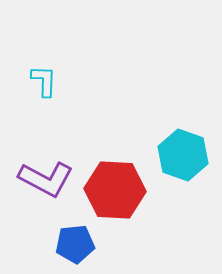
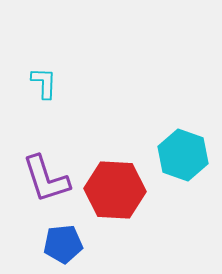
cyan L-shape: moved 2 px down
purple L-shape: rotated 44 degrees clockwise
blue pentagon: moved 12 px left
